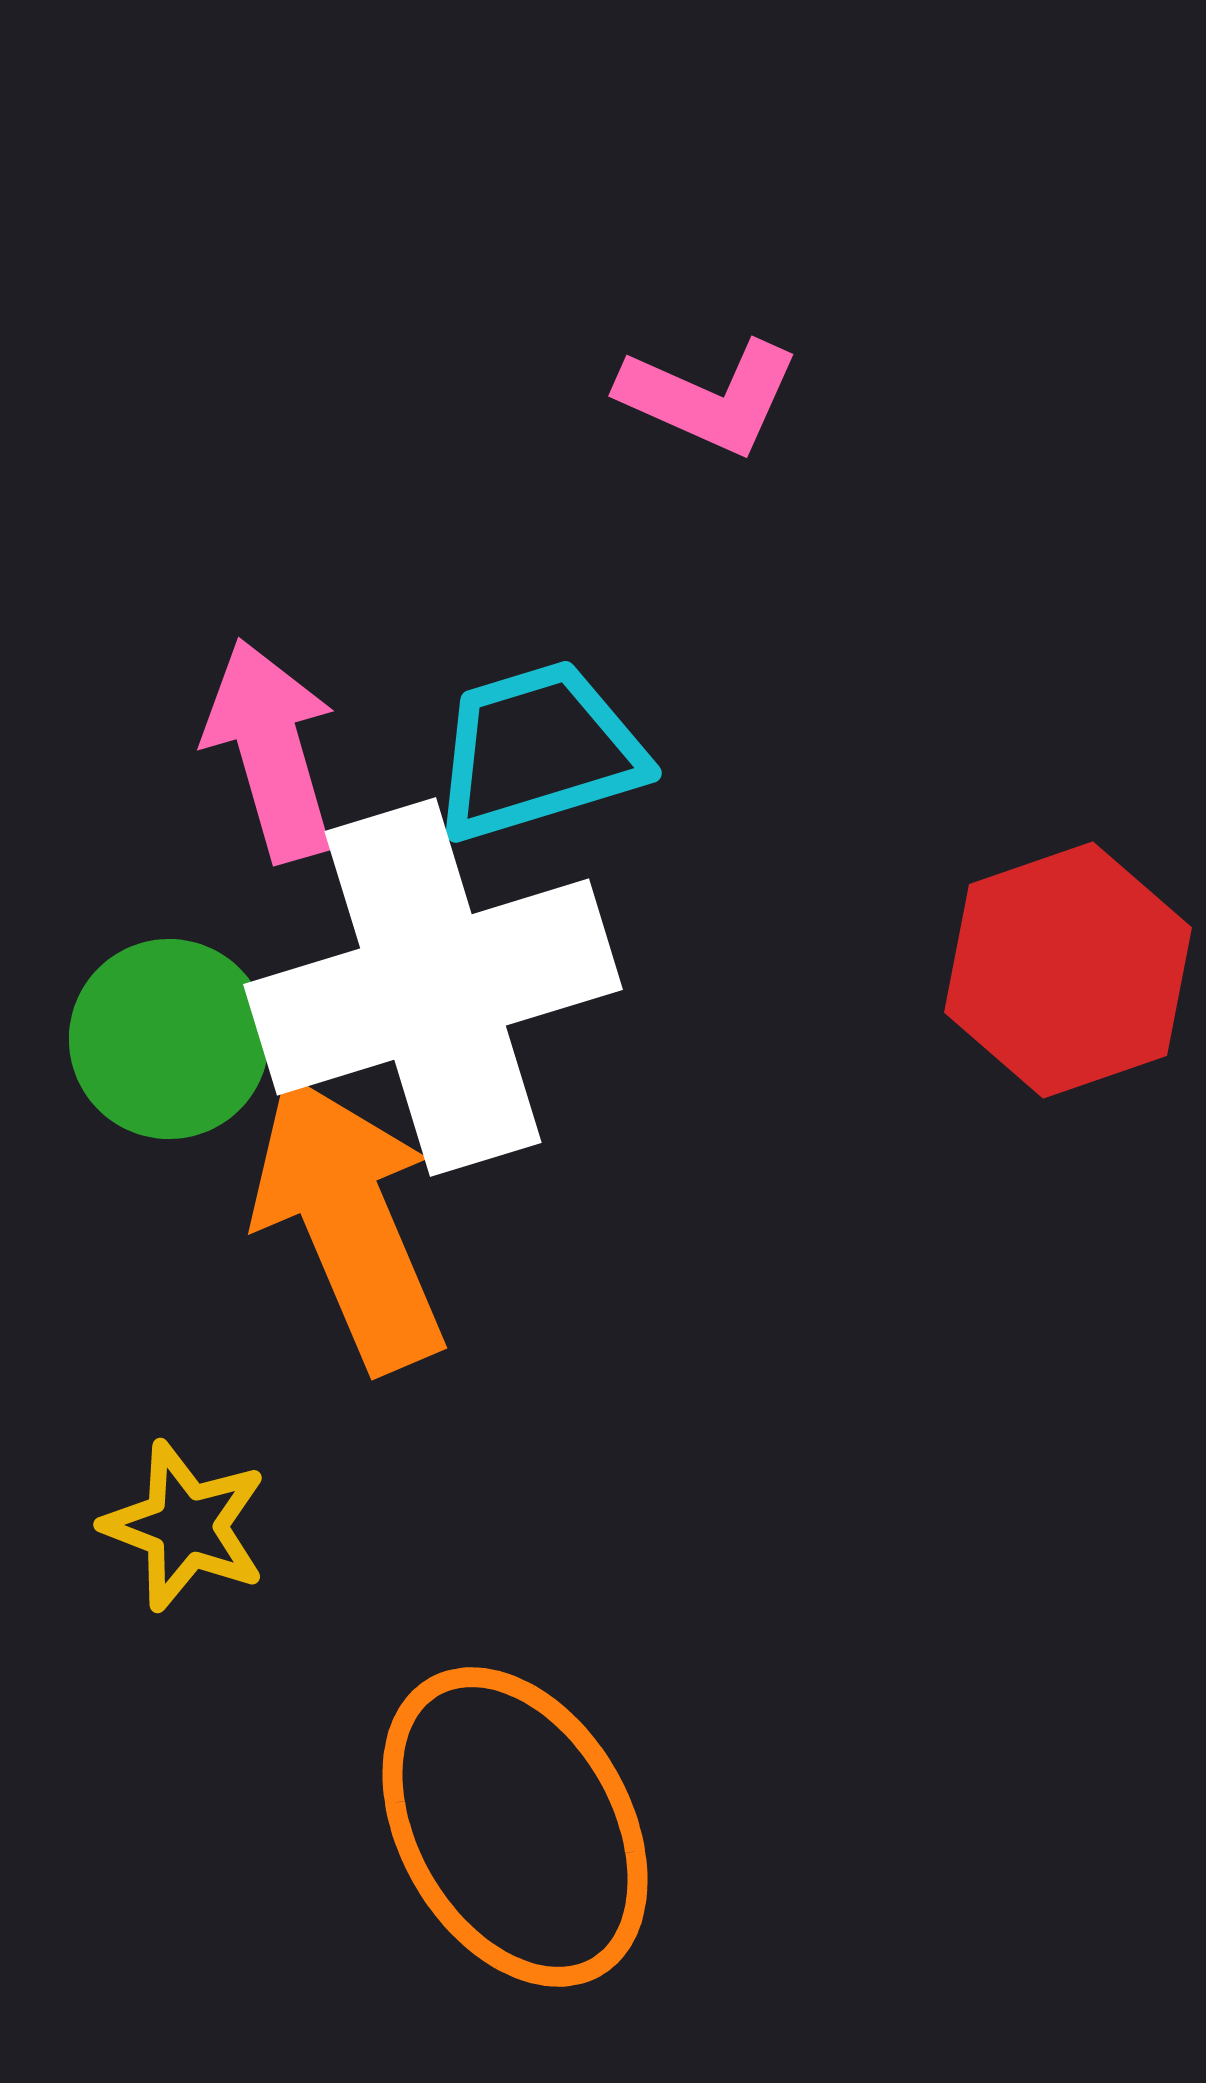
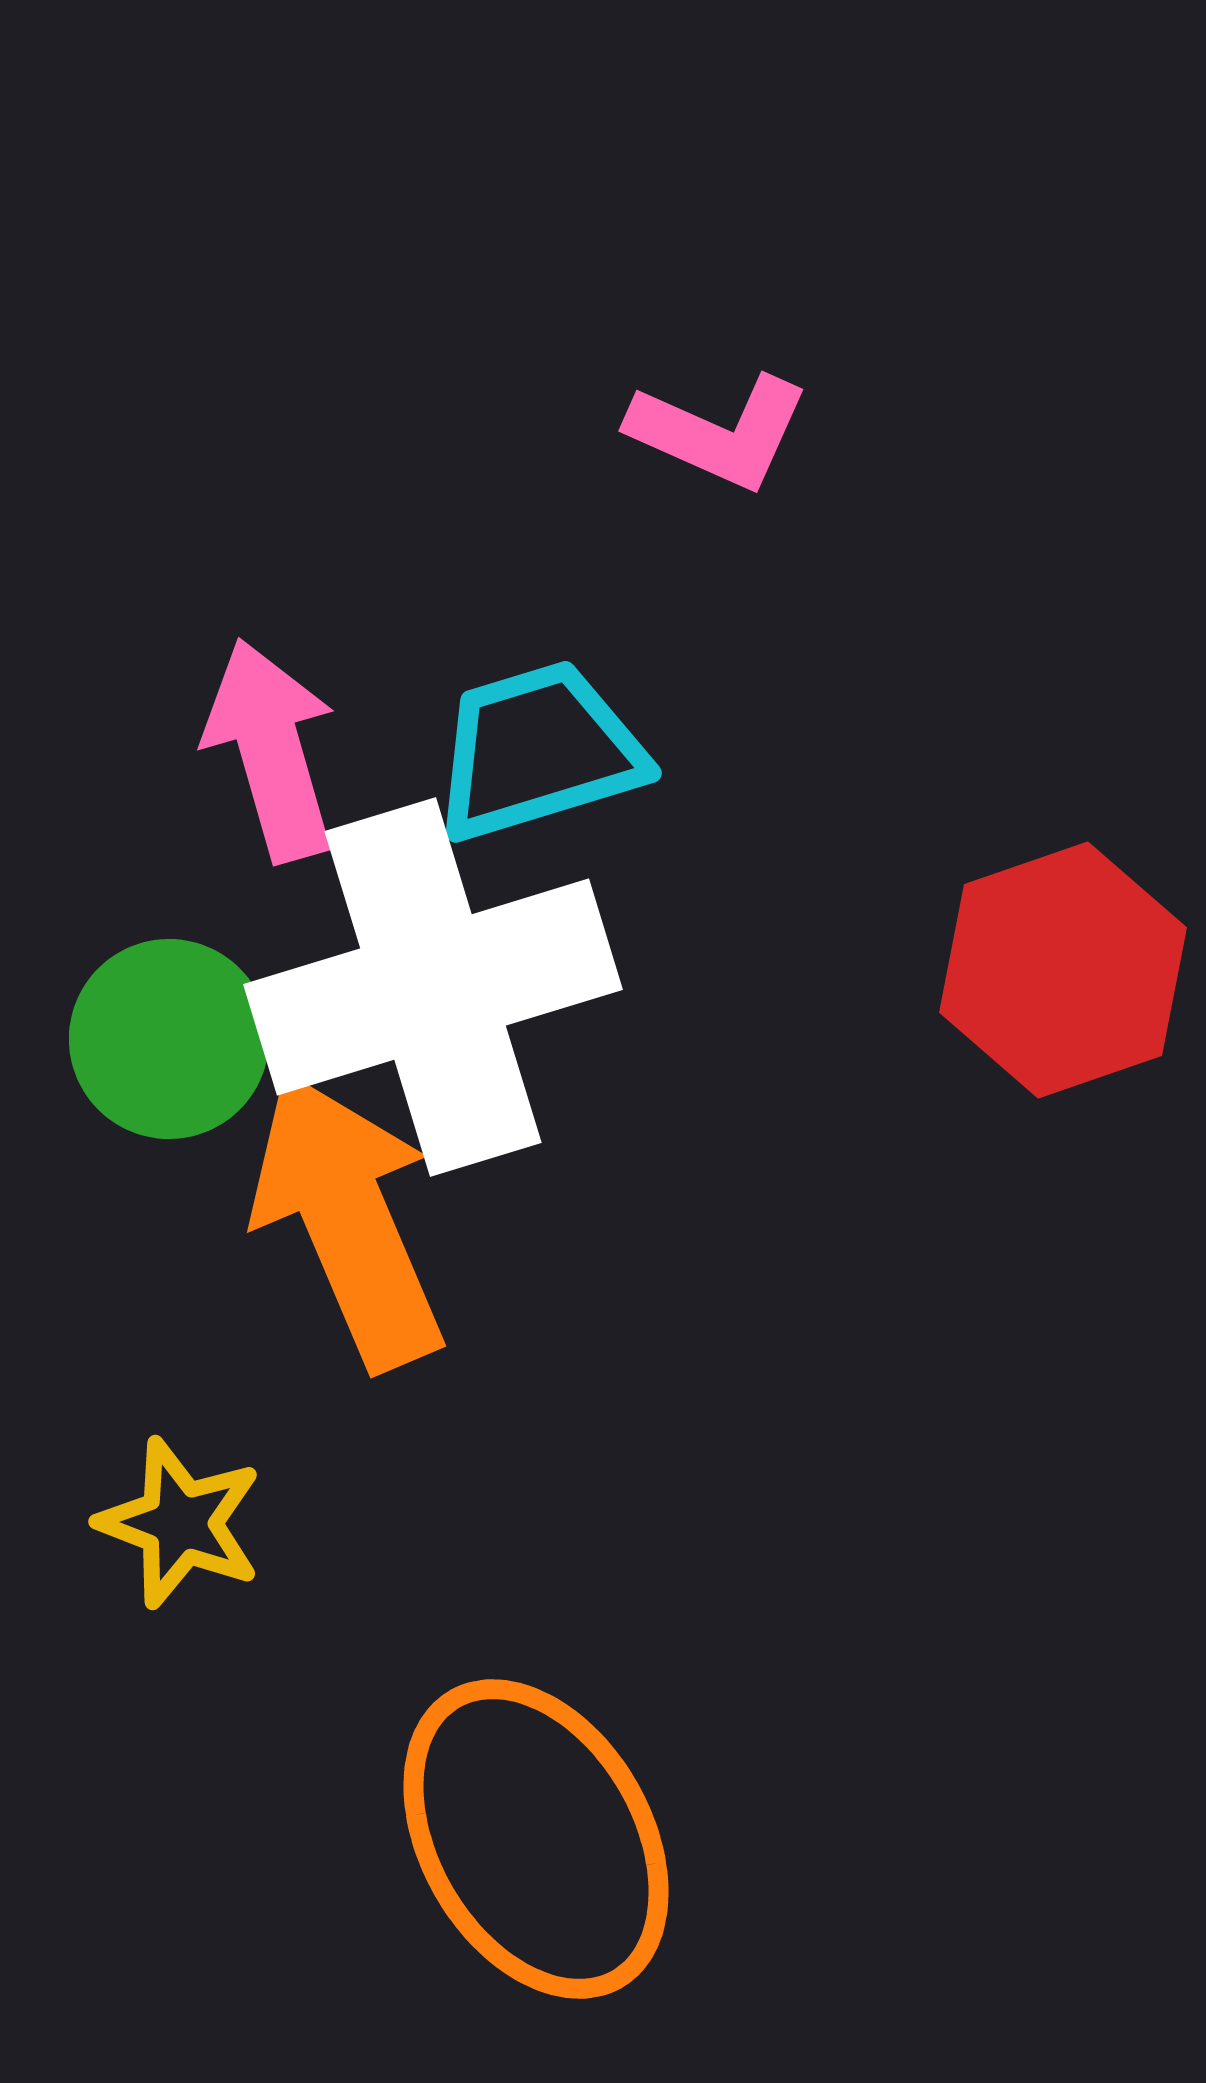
pink L-shape: moved 10 px right, 35 px down
red hexagon: moved 5 px left
orange arrow: moved 1 px left, 2 px up
yellow star: moved 5 px left, 3 px up
orange ellipse: moved 21 px right, 12 px down
